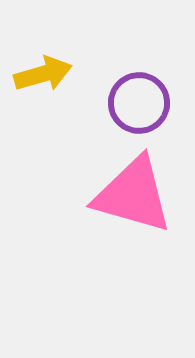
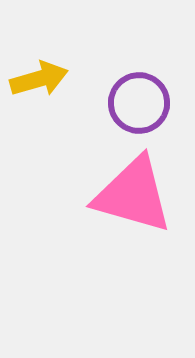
yellow arrow: moved 4 px left, 5 px down
